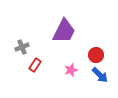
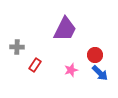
purple trapezoid: moved 1 px right, 2 px up
gray cross: moved 5 px left; rotated 24 degrees clockwise
red circle: moved 1 px left
blue arrow: moved 2 px up
